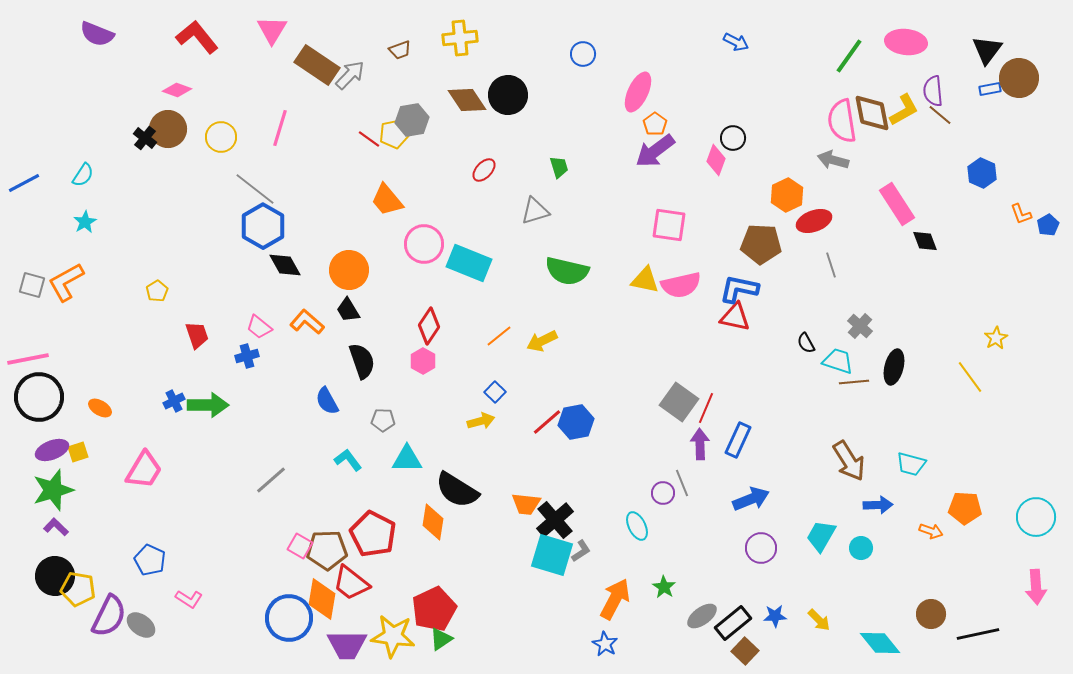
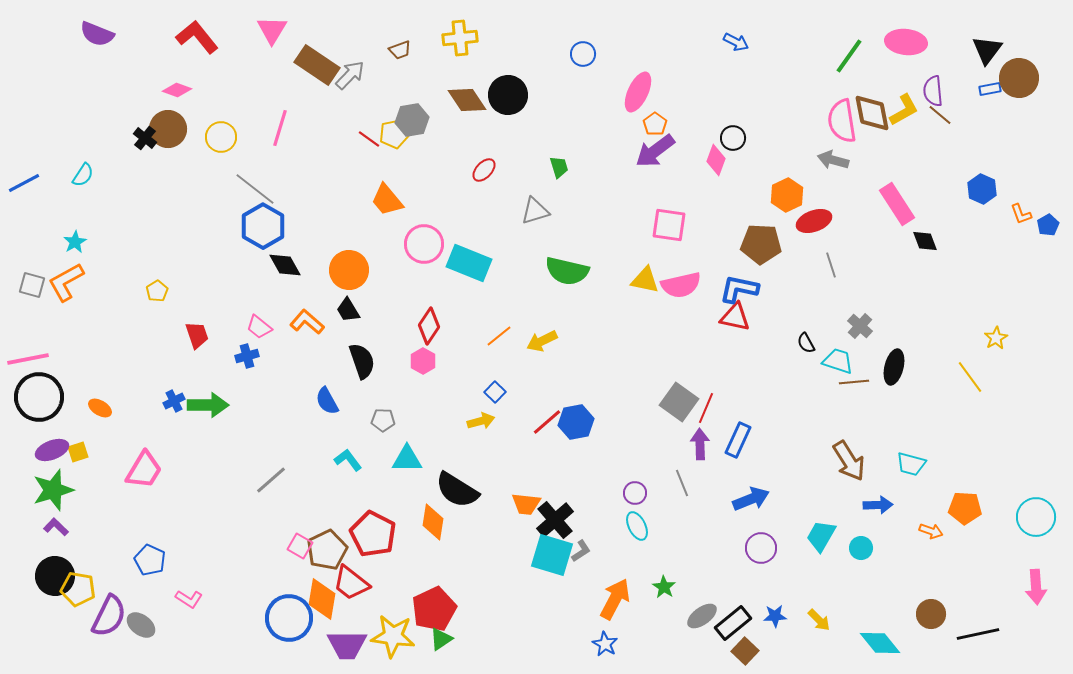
blue hexagon at (982, 173): moved 16 px down
cyan star at (85, 222): moved 10 px left, 20 px down
purple circle at (663, 493): moved 28 px left
brown pentagon at (327, 550): rotated 24 degrees counterclockwise
